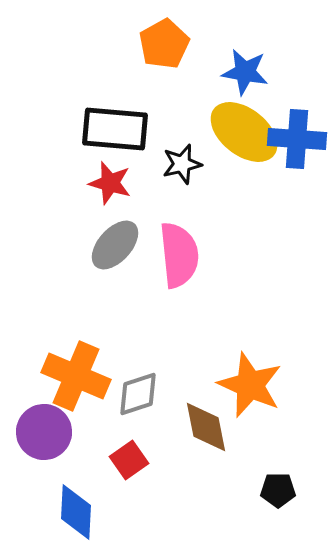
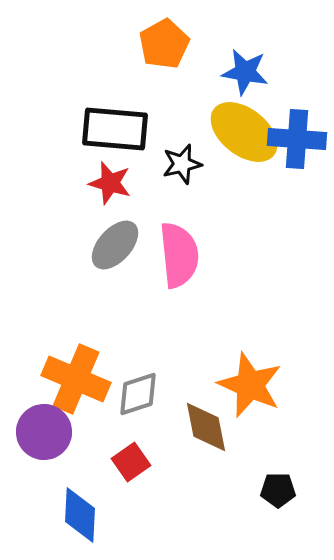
orange cross: moved 3 px down
red square: moved 2 px right, 2 px down
blue diamond: moved 4 px right, 3 px down
